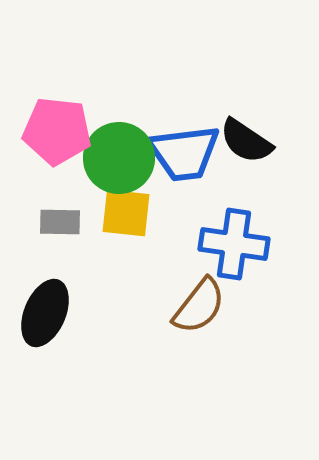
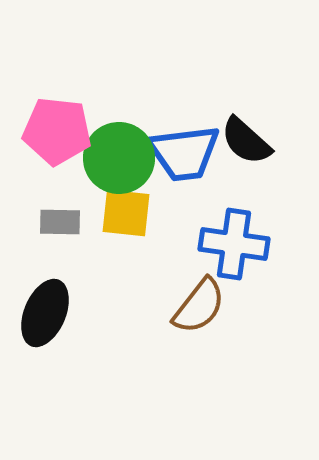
black semicircle: rotated 8 degrees clockwise
